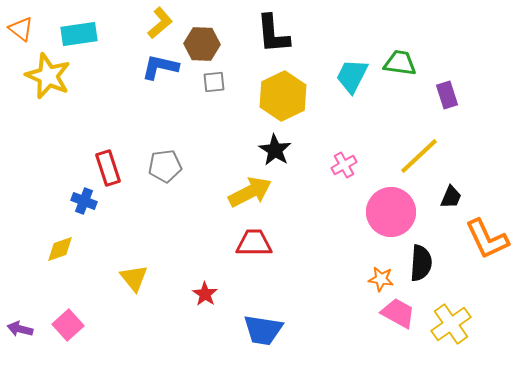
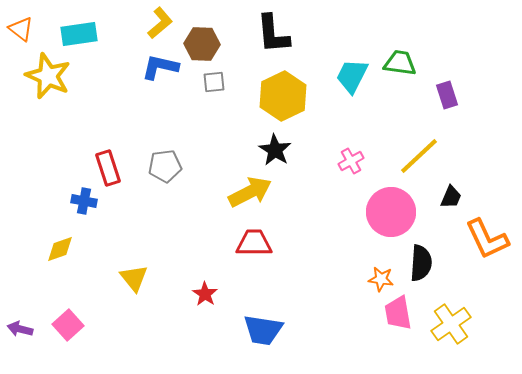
pink cross: moved 7 px right, 4 px up
blue cross: rotated 10 degrees counterclockwise
pink trapezoid: rotated 129 degrees counterclockwise
